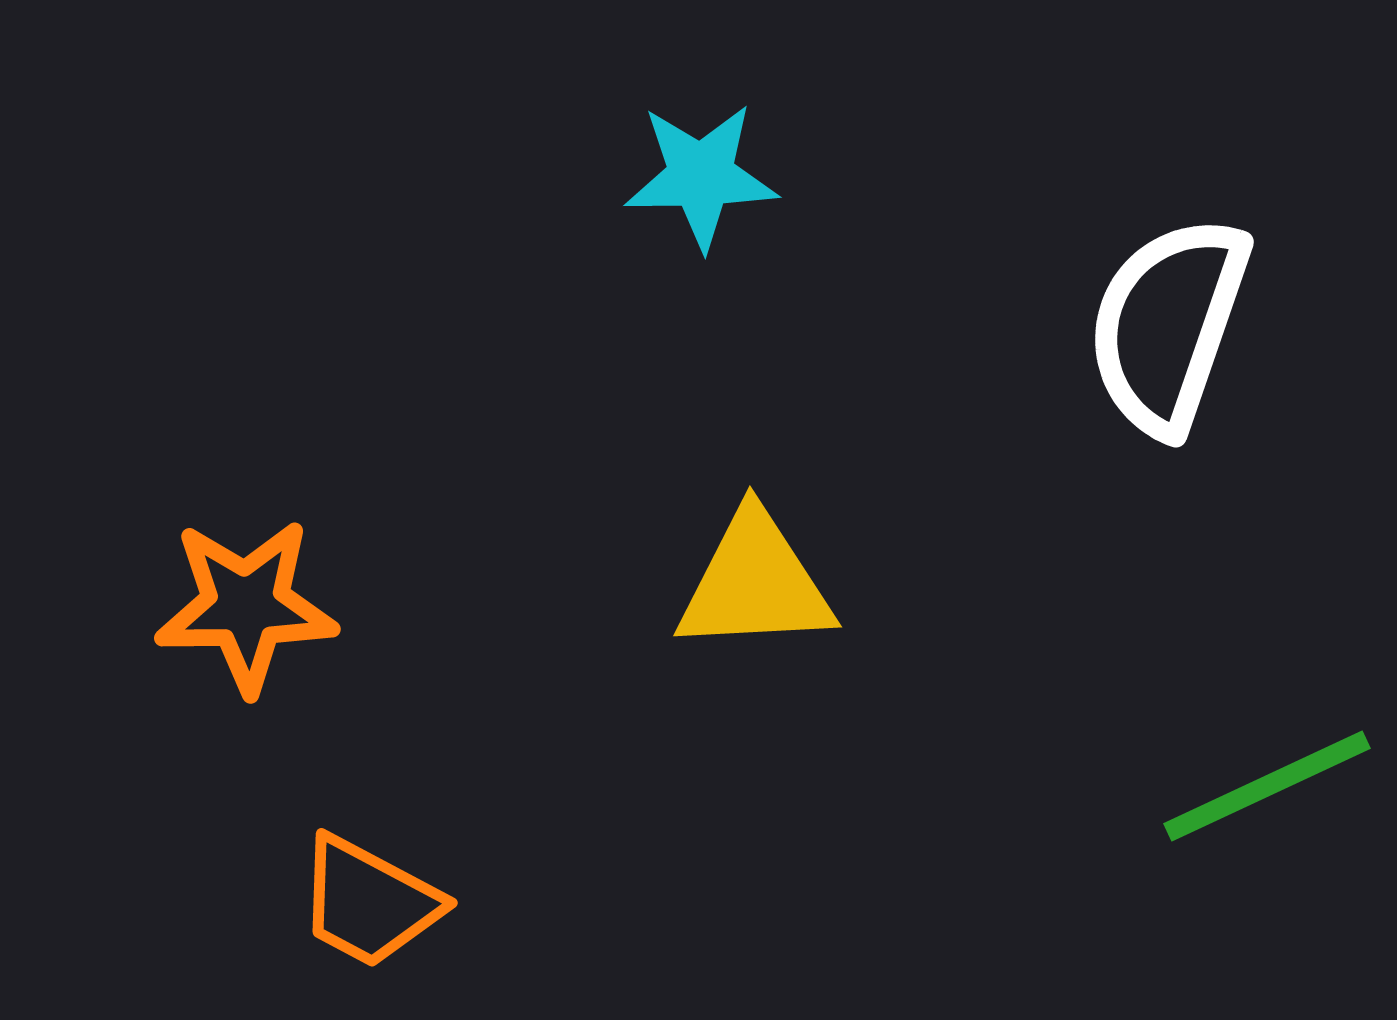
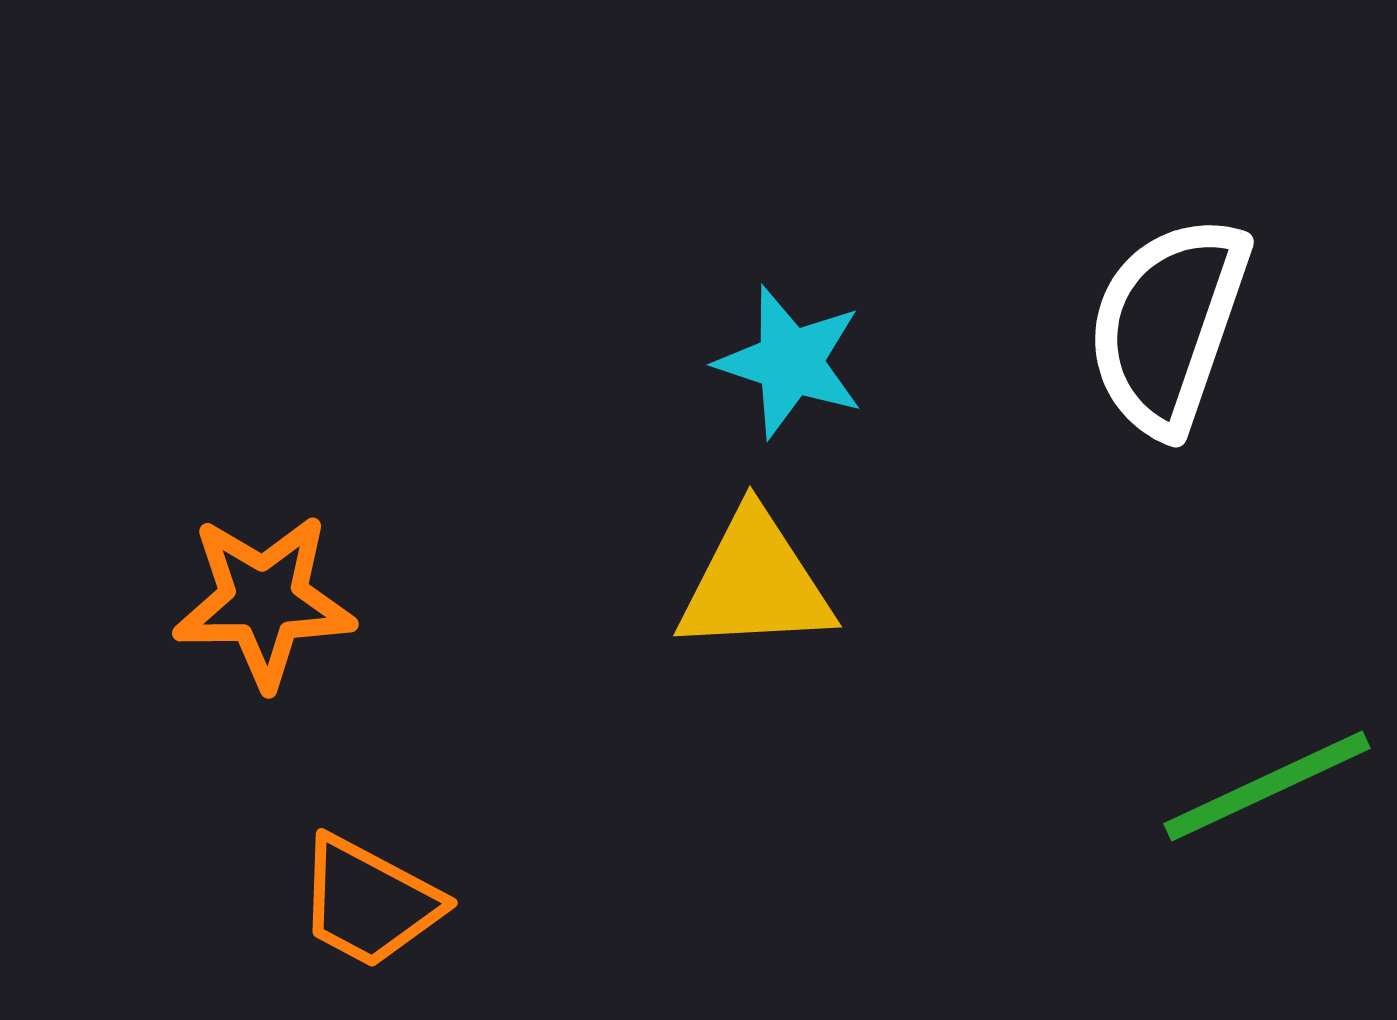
cyan star: moved 89 px right, 186 px down; rotated 19 degrees clockwise
orange star: moved 18 px right, 5 px up
